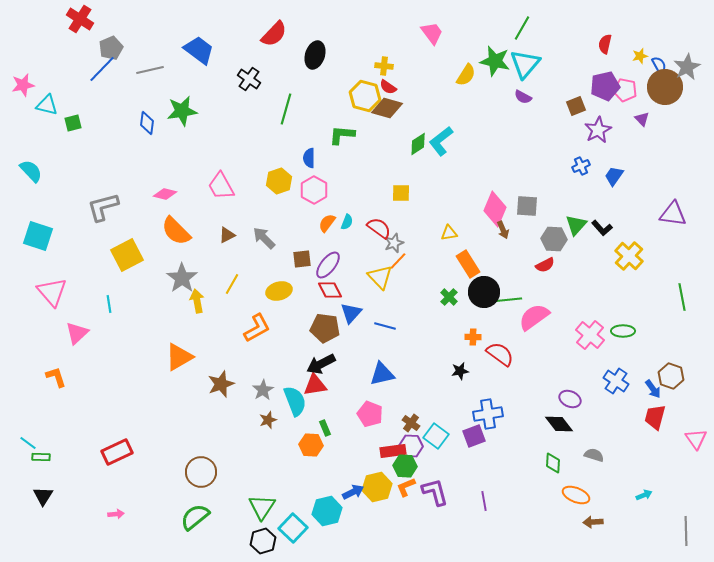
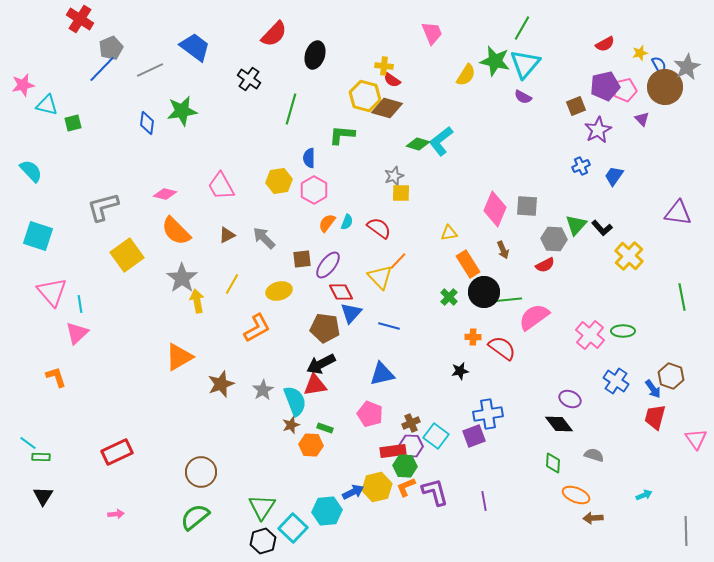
pink trapezoid at (432, 33): rotated 15 degrees clockwise
red semicircle at (605, 44): rotated 132 degrees counterclockwise
blue trapezoid at (199, 50): moved 4 px left, 3 px up
yellow star at (640, 56): moved 3 px up
gray line at (150, 70): rotated 12 degrees counterclockwise
red semicircle at (388, 87): moved 4 px right, 7 px up
pink pentagon at (625, 90): rotated 25 degrees counterclockwise
green line at (286, 109): moved 5 px right
green diamond at (418, 144): rotated 50 degrees clockwise
yellow hexagon at (279, 181): rotated 10 degrees clockwise
purple triangle at (673, 214): moved 5 px right, 1 px up
brown arrow at (503, 230): moved 20 px down
gray star at (394, 243): moved 67 px up
yellow square at (127, 255): rotated 8 degrees counterclockwise
red diamond at (330, 290): moved 11 px right, 2 px down
cyan line at (109, 304): moved 29 px left
blue line at (385, 326): moved 4 px right
red semicircle at (500, 354): moved 2 px right, 6 px up
brown star at (268, 420): moved 23 px right, 5 px down
brown cross at (411, 423): rotated 30 degrees clockwise
green rectangle at (325, 428): rotated 49 degrees counterclockwise
cyan hexagon at (327, 511): rotated 8 degrees clockwise
brown arrow at (593, 522): moved 4 px up
